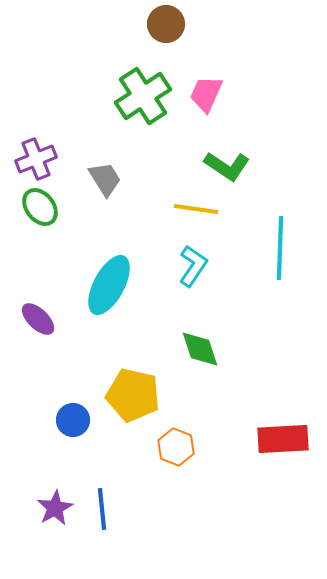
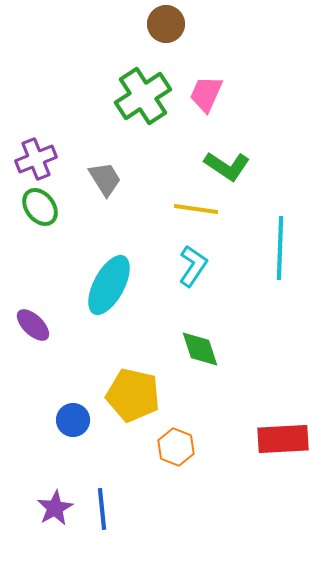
purple ellipse: moved 5 px left, 6 px down
